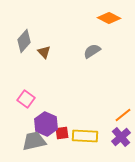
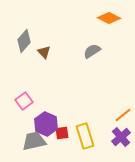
pink square: moved 2 px left, 2 px down; rotated 18 degrees clockwise
yellow rectangle: rotated 70 degrees clockwise
